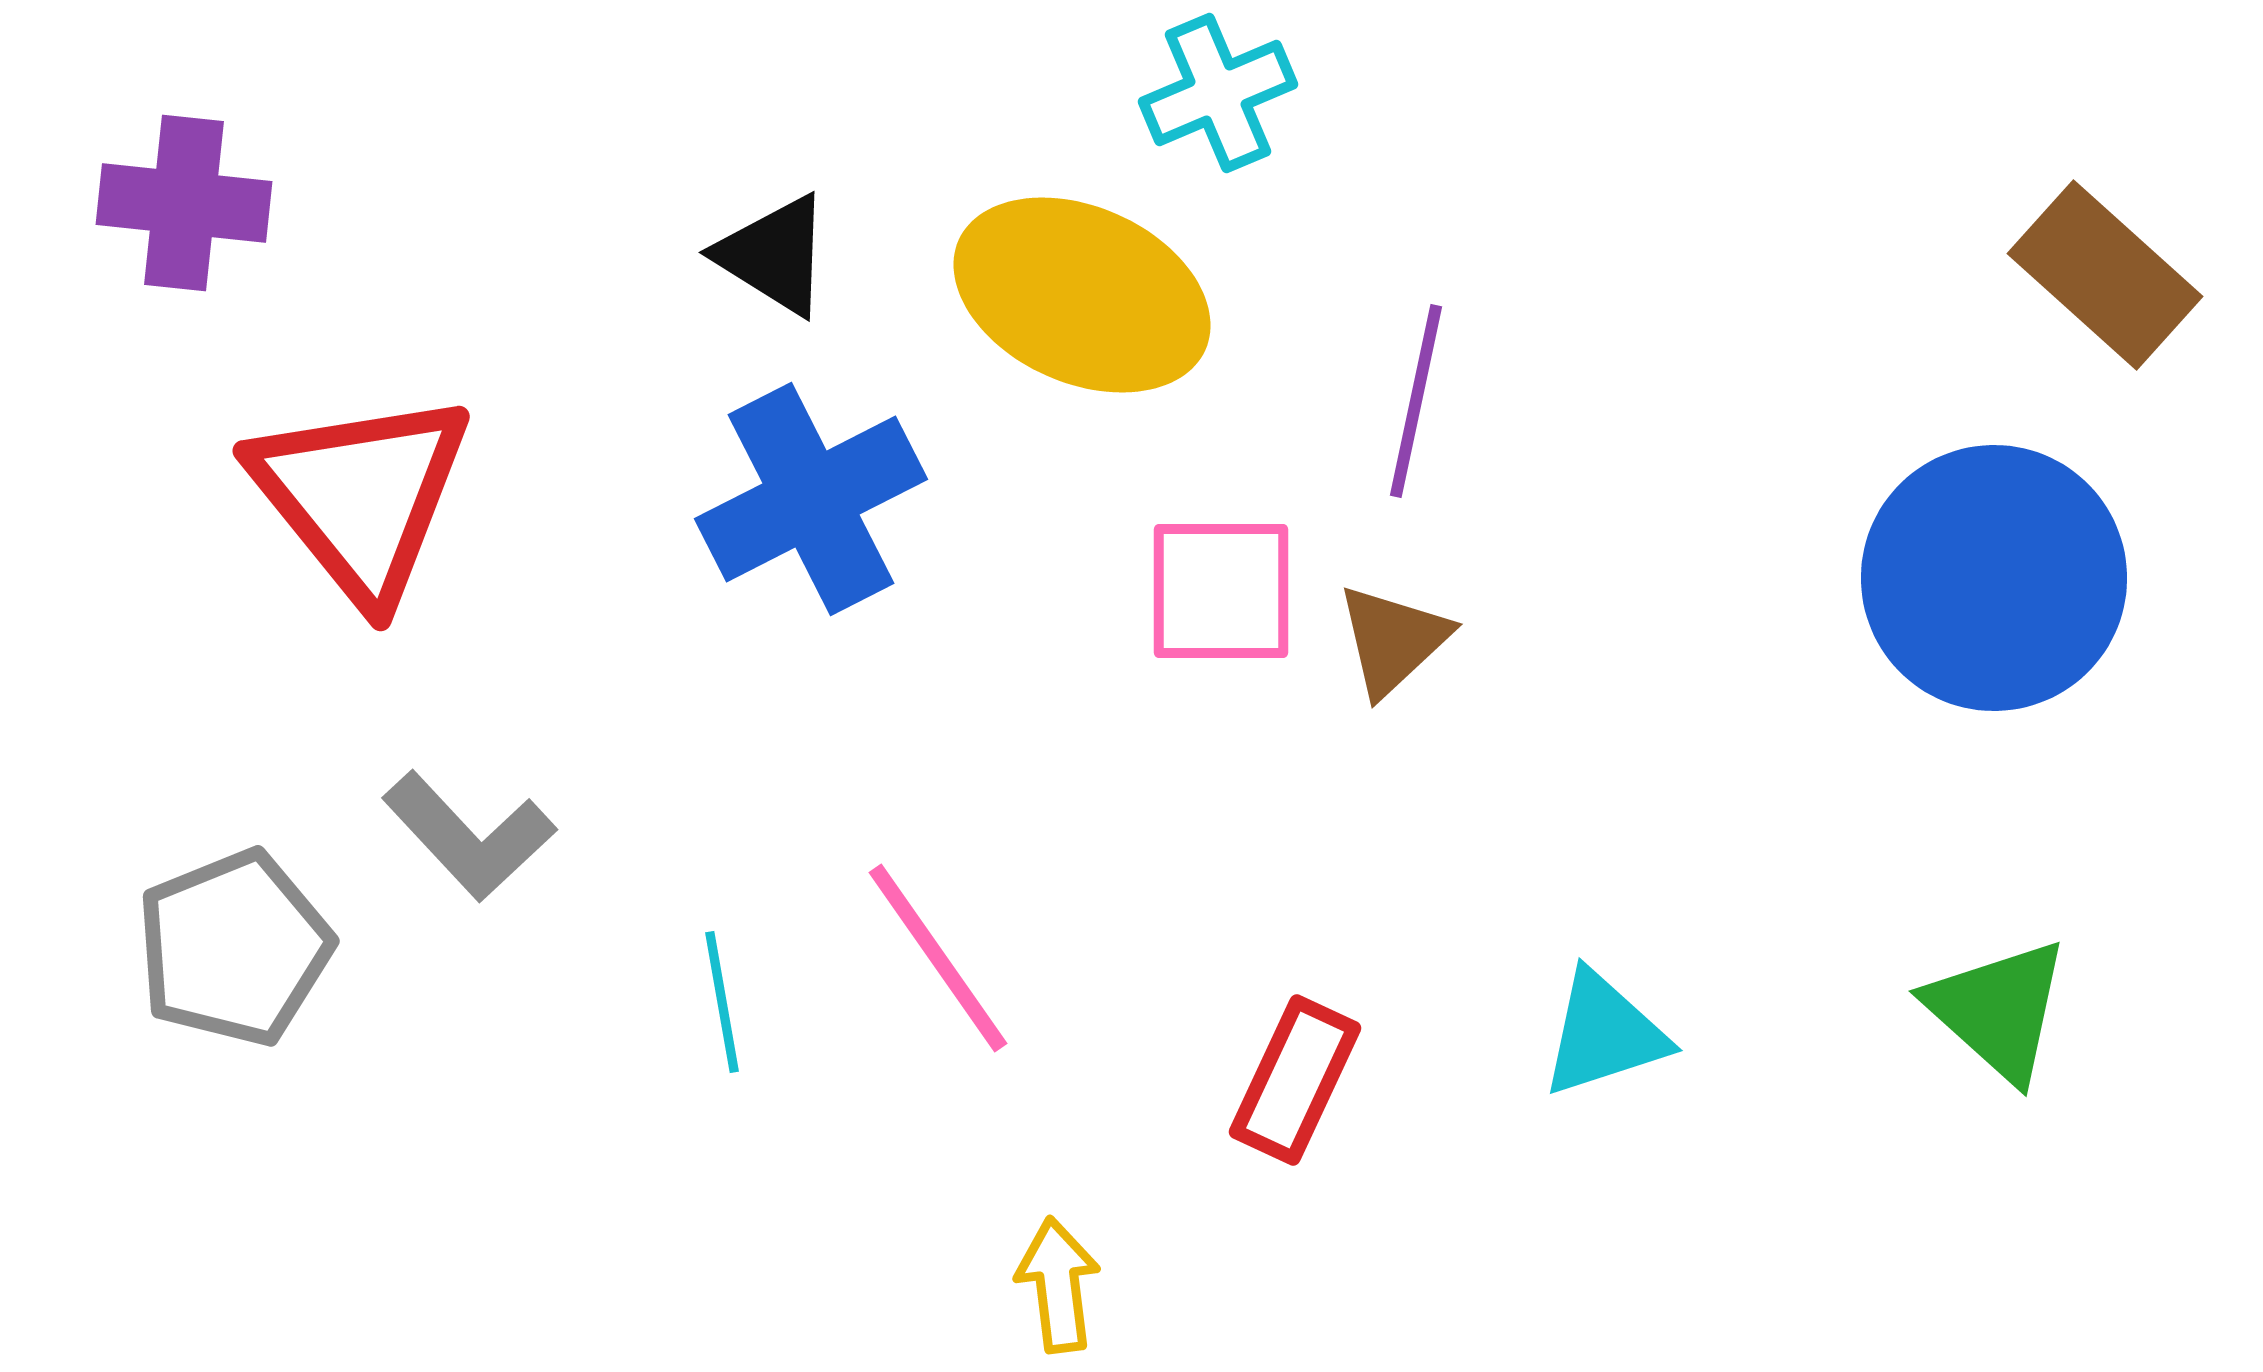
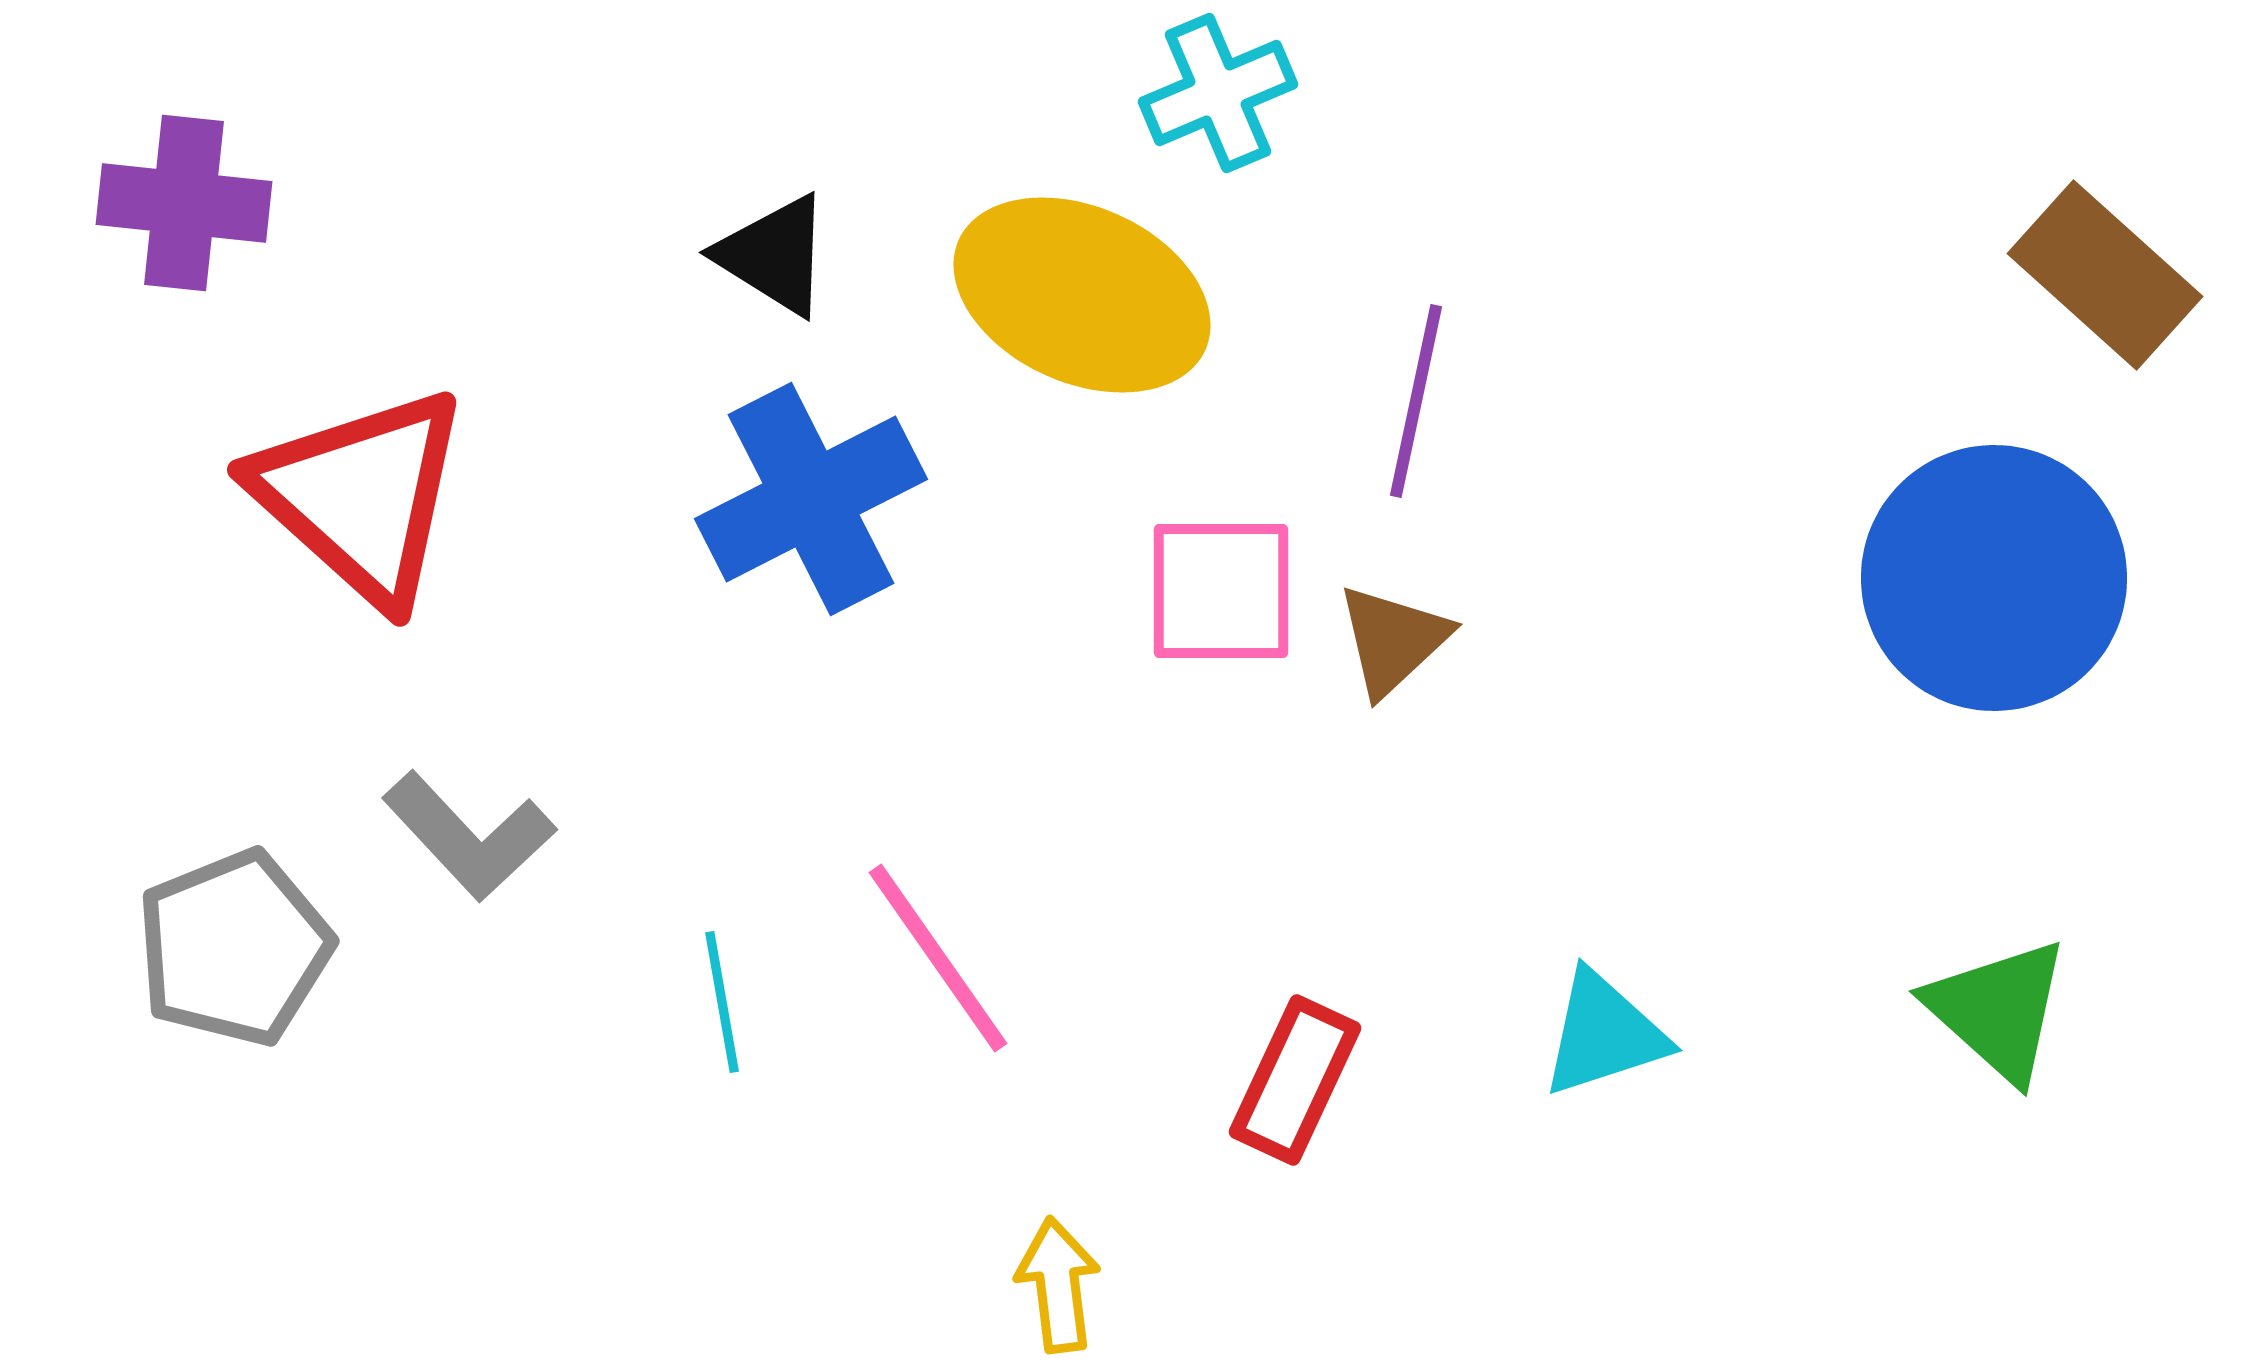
red triangle: rotated 9 degrees counterclockwise
